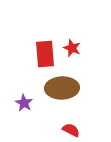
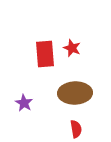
brown ellipse: moved 13 px right, 5 px down
red semicircle: moved 5 px right, 1 px up; rotated 54 degrees clockwise
